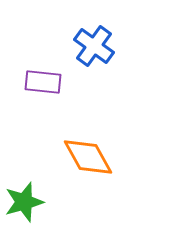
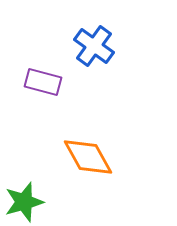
purple rectangle: rotated 9 degrees clockwise
